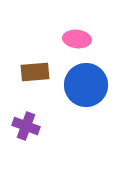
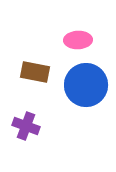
pink ellipse: moved 1 px right, 1 px down; rotated 8 degrees counterclockwise
brown rectangle: rotated 16 degrees clockwise
